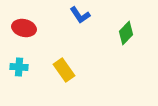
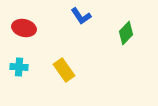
blue L-shape: moved 1 px right, 1 px down
